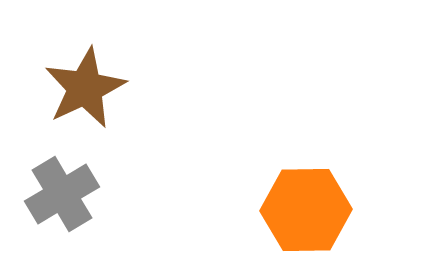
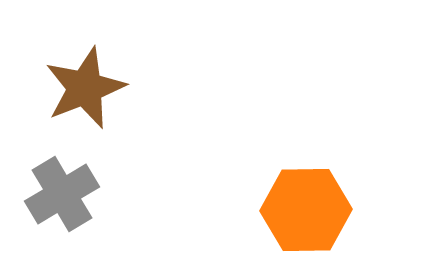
brown star: rotated 4 degrees clockwise
